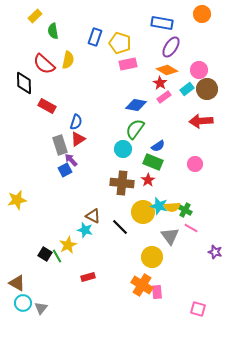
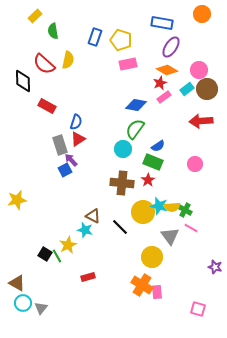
yellow pentagon at (120, 43): moved 1 px right, 3 px up
black diamond at (24, 83): moved 1 px left, 2 px up
red star at (160, 83): rotated 16 degrees clockwise
purple star at (215, 252): moved 15 px down
